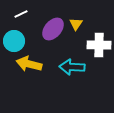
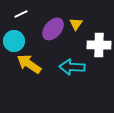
yellow arrow: rotated 20 degrees clockwise
